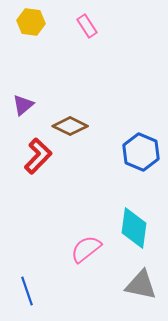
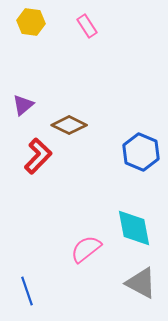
brown diamond: moved 1 px left, 1 px up
cyan diamond: rotated 18 degrees counterclockwise
gray triangle: moved 2 px up; rotated 16 degrees clockwise
